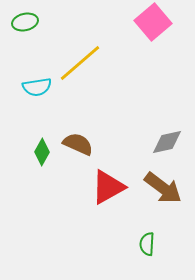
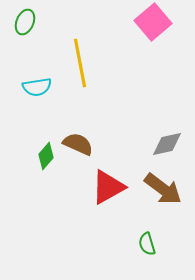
green ellipse: rotated 55 degrees counterclockwise
yellow line: rotated 60 degrees counterclockwise
gray diamond: moved 2 px down
green diamond: moved 4 px right, 4 px down; rotated 12 degrees clockwise
brown arrow: moved 1 px down
green semicircle: rotated 20 degrees counterclockwise
